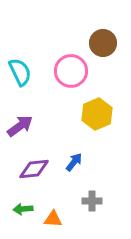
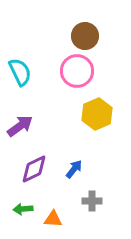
brown circle: moved 18 px left, 7 px up
pink circle: moved 6 px right
blue arrow: moved 7 px down
purple diamond: rotated 20 degrees counterclockwise
